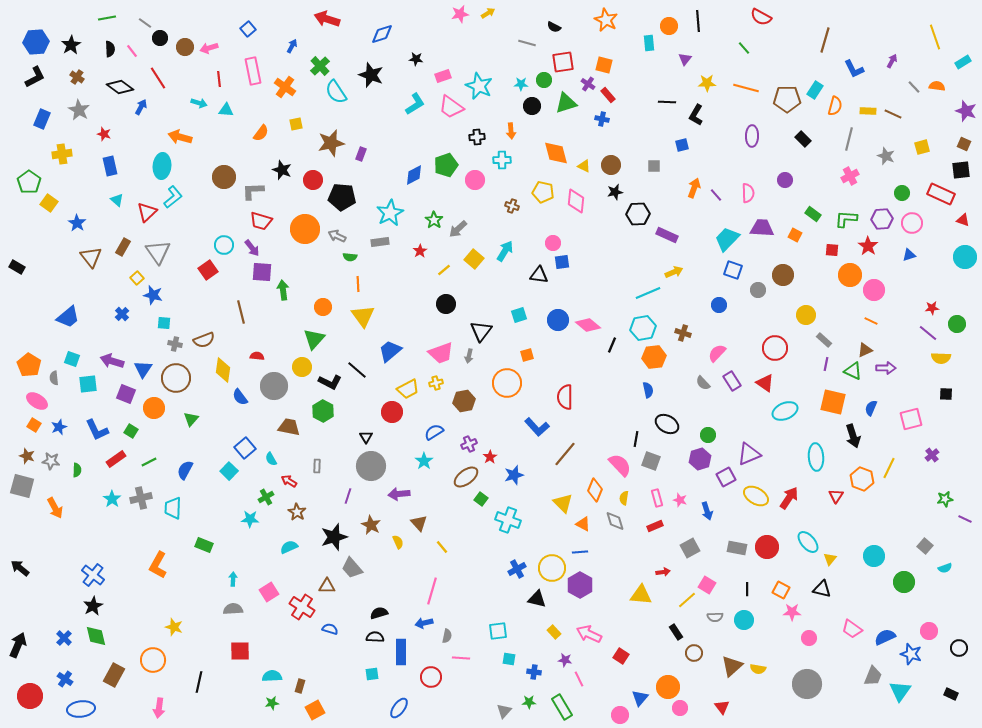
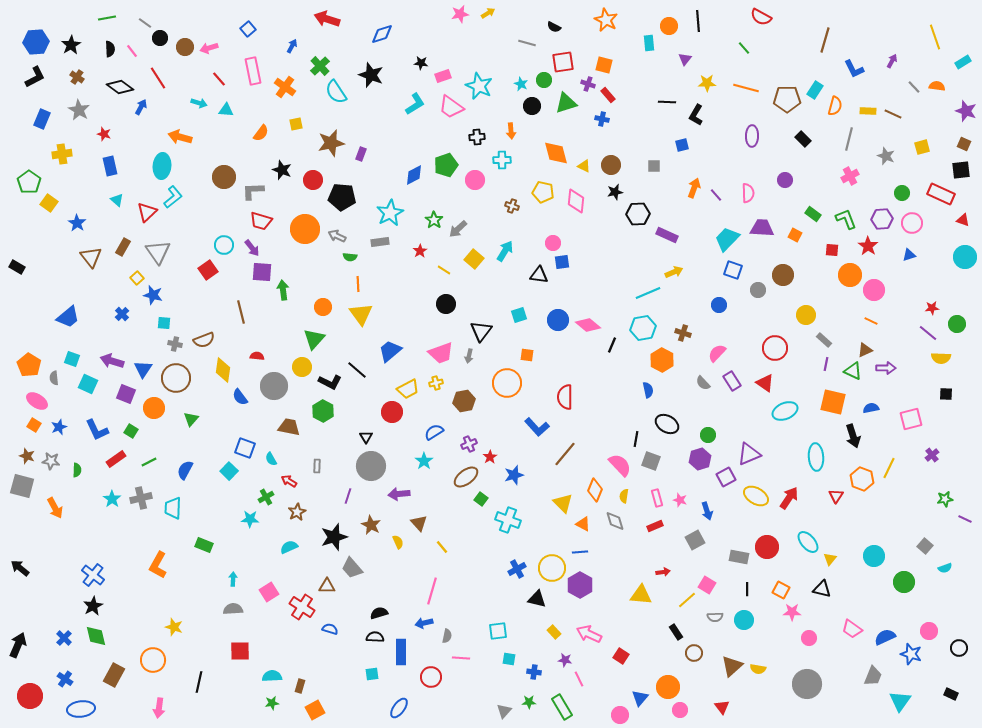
black star at (416, 59): moved 5 px right, 4 px down
red line at (219, 79): rotated 35 degrees counterclockwise
cyan star at (521, 84): rotated 24 degrees clockwise
purple cross at (588, 84): rotated 16 degrees counterclockwise
green L-shape at (846, 219): rotated 65 degrees clockwise
yellow line at (444, 270): rotated 72 degrees clockwise
yellow triangle at (363, 316): moved 2 px left, 2 px up
orange square at (527, 355): rotated 24 degrees clockwise
orange hexagon at (654, 357): moved 8 px right, 3 px down; rotated 25 degrees counterclockwise
cyan square at (88, 384): rotated 30 degrees clockwise
blue semicircle at (871, 408): rotated 56 degrees clockwise
blue square at (245, 448): rotated 30 degrees counterclockwise
yellow semicircle at (624, 498): moved 2 px up
brown star at (297, 512): rotated 12 degrees clockwise
gray square at (690, 548): moved 5 px right, 8 px up
gray rectangle at (737, 548): moved 2 px right, 9 px down
cyan triangle at (900, 691): moved 10 px down
pink circle at (680, 708): moved 2 px down
